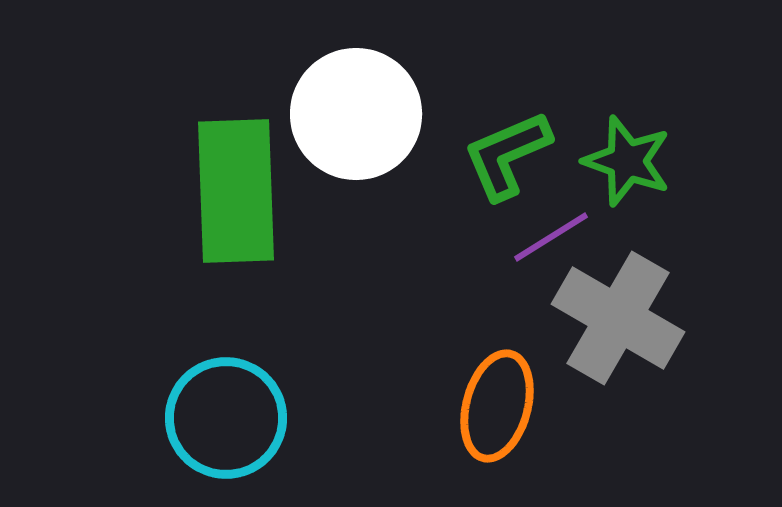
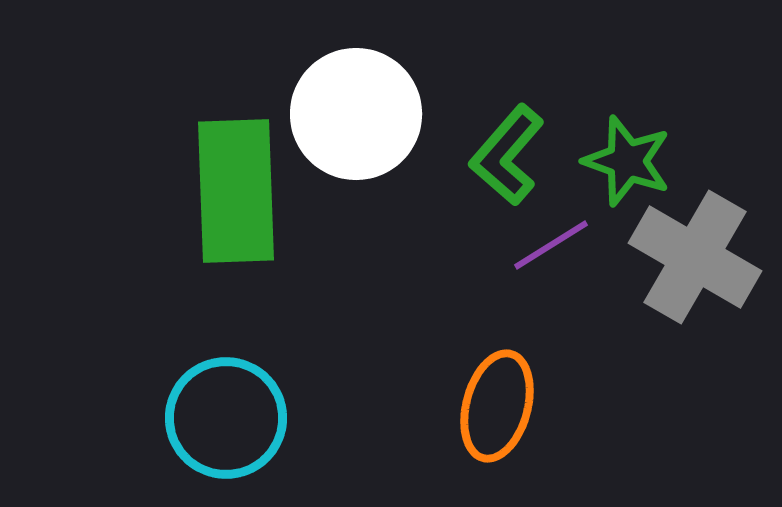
green L-shape: rotated 26 degrees counterclockwise
purple line: moved 8 px down
gray cross: moved 77 px right, 61 px up
